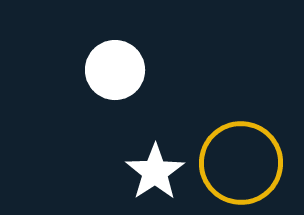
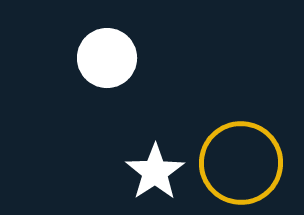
white circle: moved 8 px left, 12 px up
